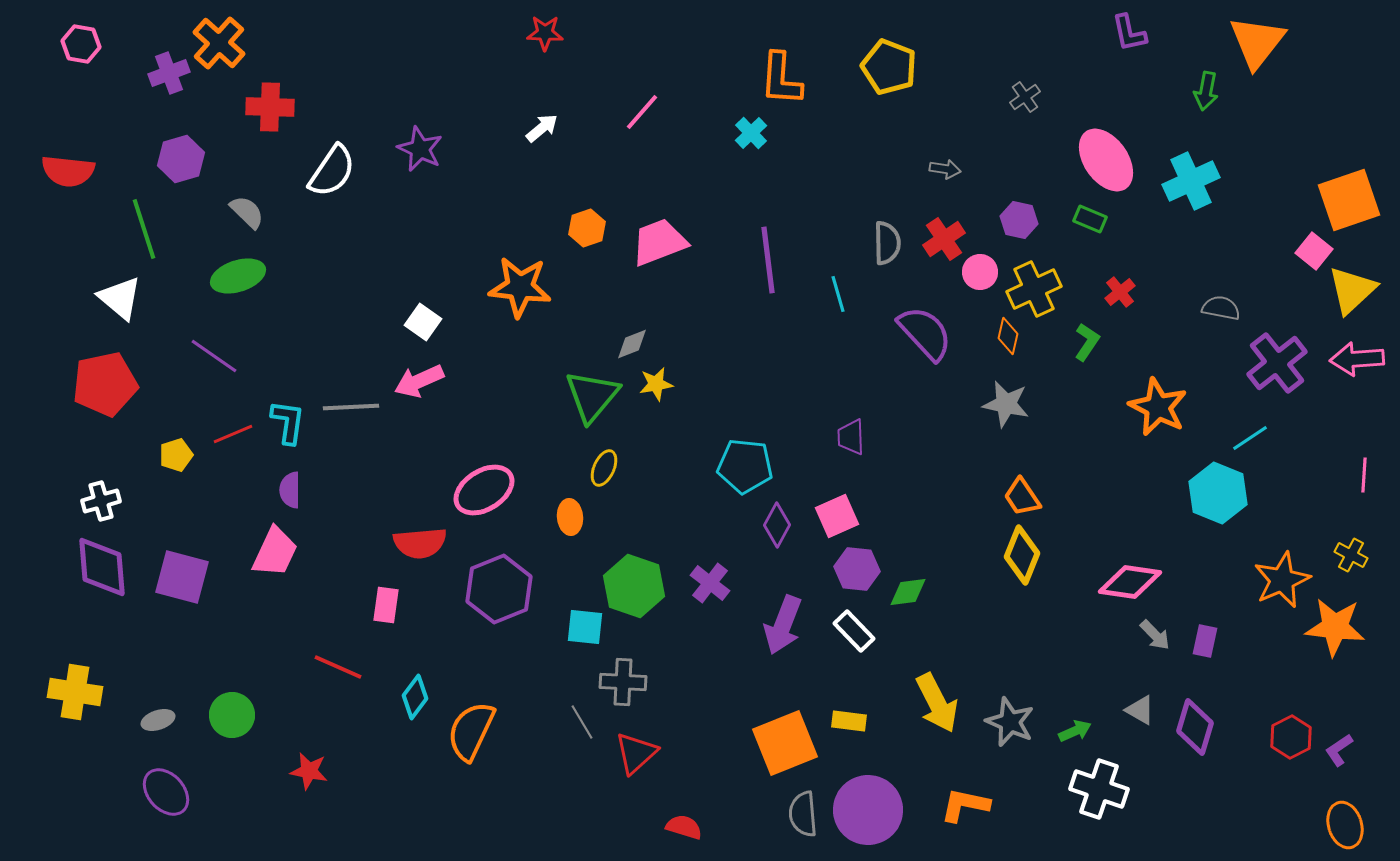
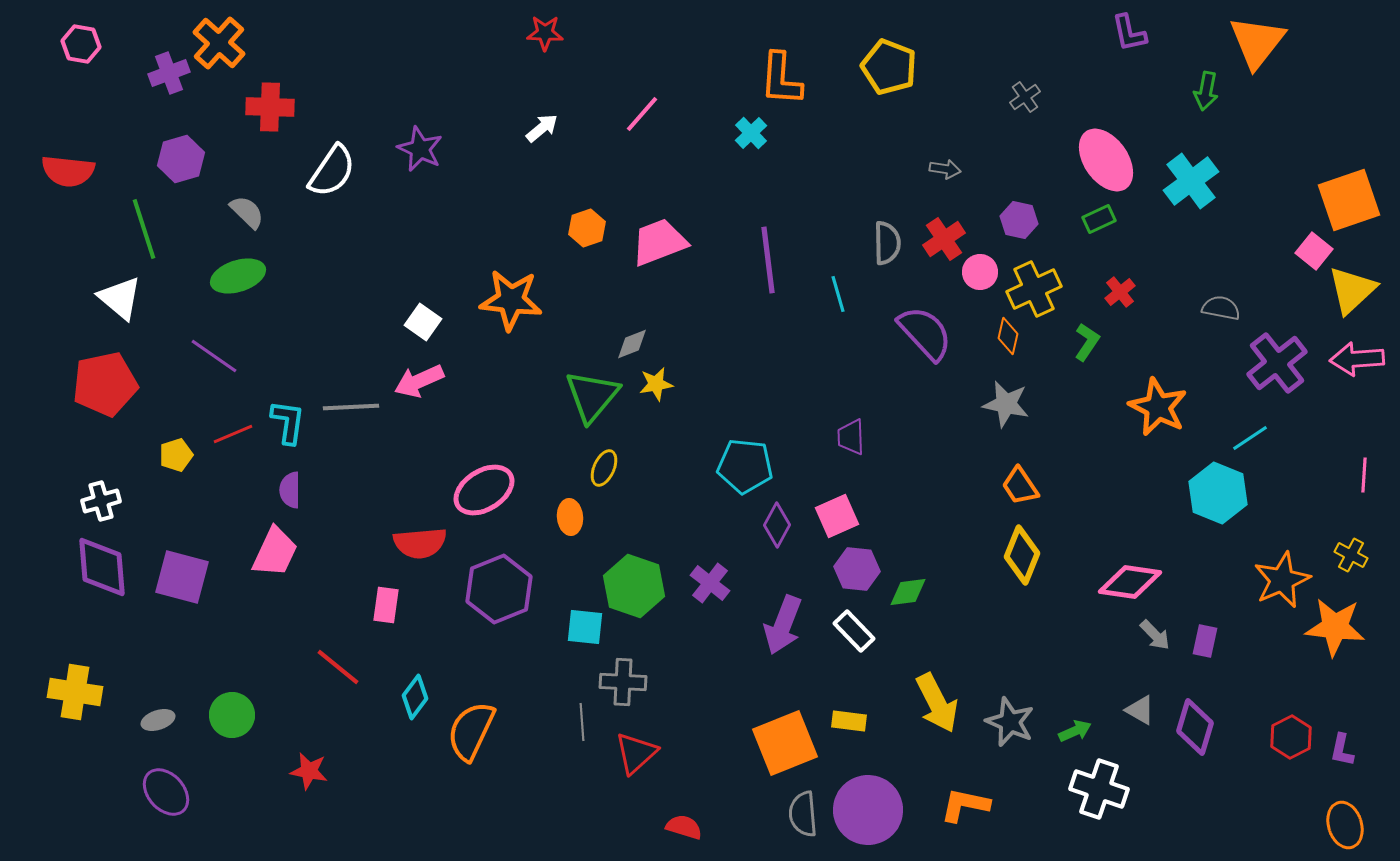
pink line at (642, 112): moved 2 px down
cyan cross at (1191, 181): rotated 12 degrees counterclockwise
green rectangle at (1090, 219): moved 9 px right; rotated 48 degrees counterclockwise
orange star at (520, 287): moved 9 px left, 13 px down
orange trapezoid at (1022, 497): moved 2 px left, 11 px up
red line at (338, 667): rotated 15 degrees clockwise
gray line at (582, 722): rotated 27 degrees clockwise
purple L-shape at (1339, 750): moved 3 px right; rotated 44 degrees counterclockwise
